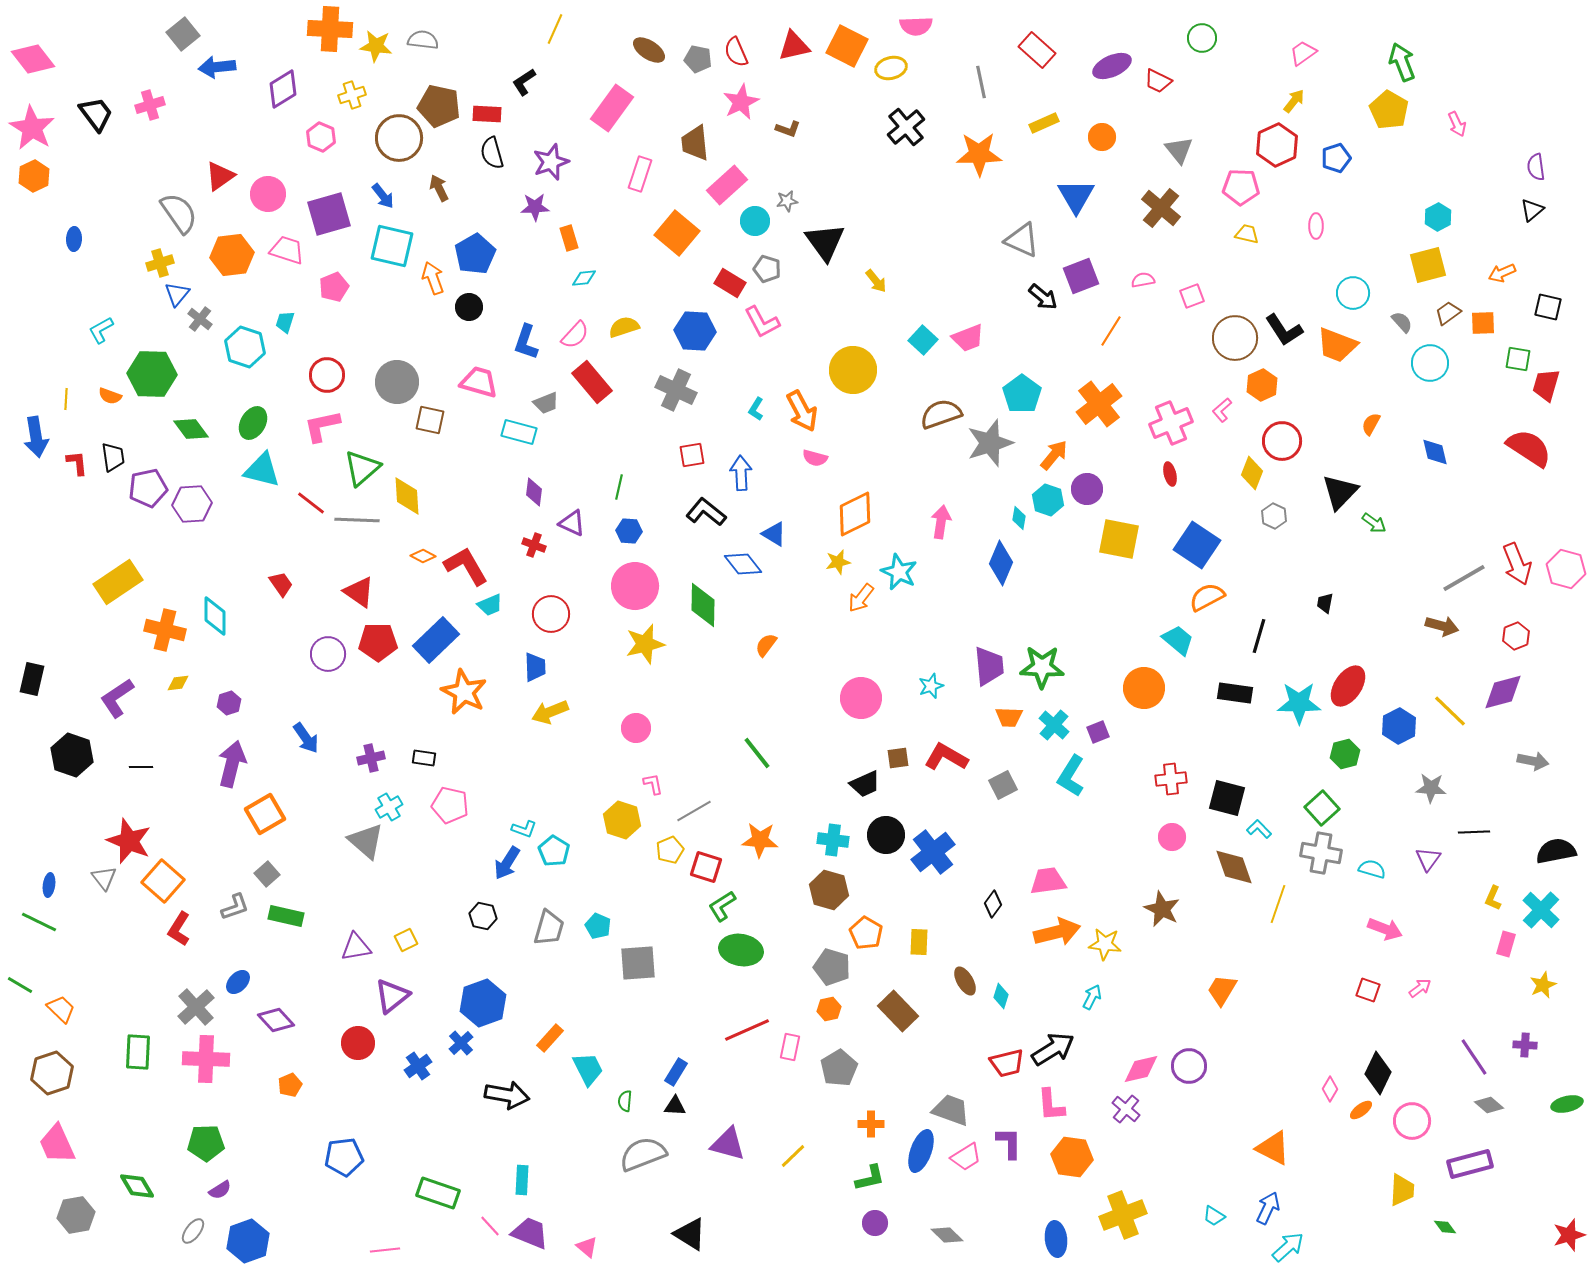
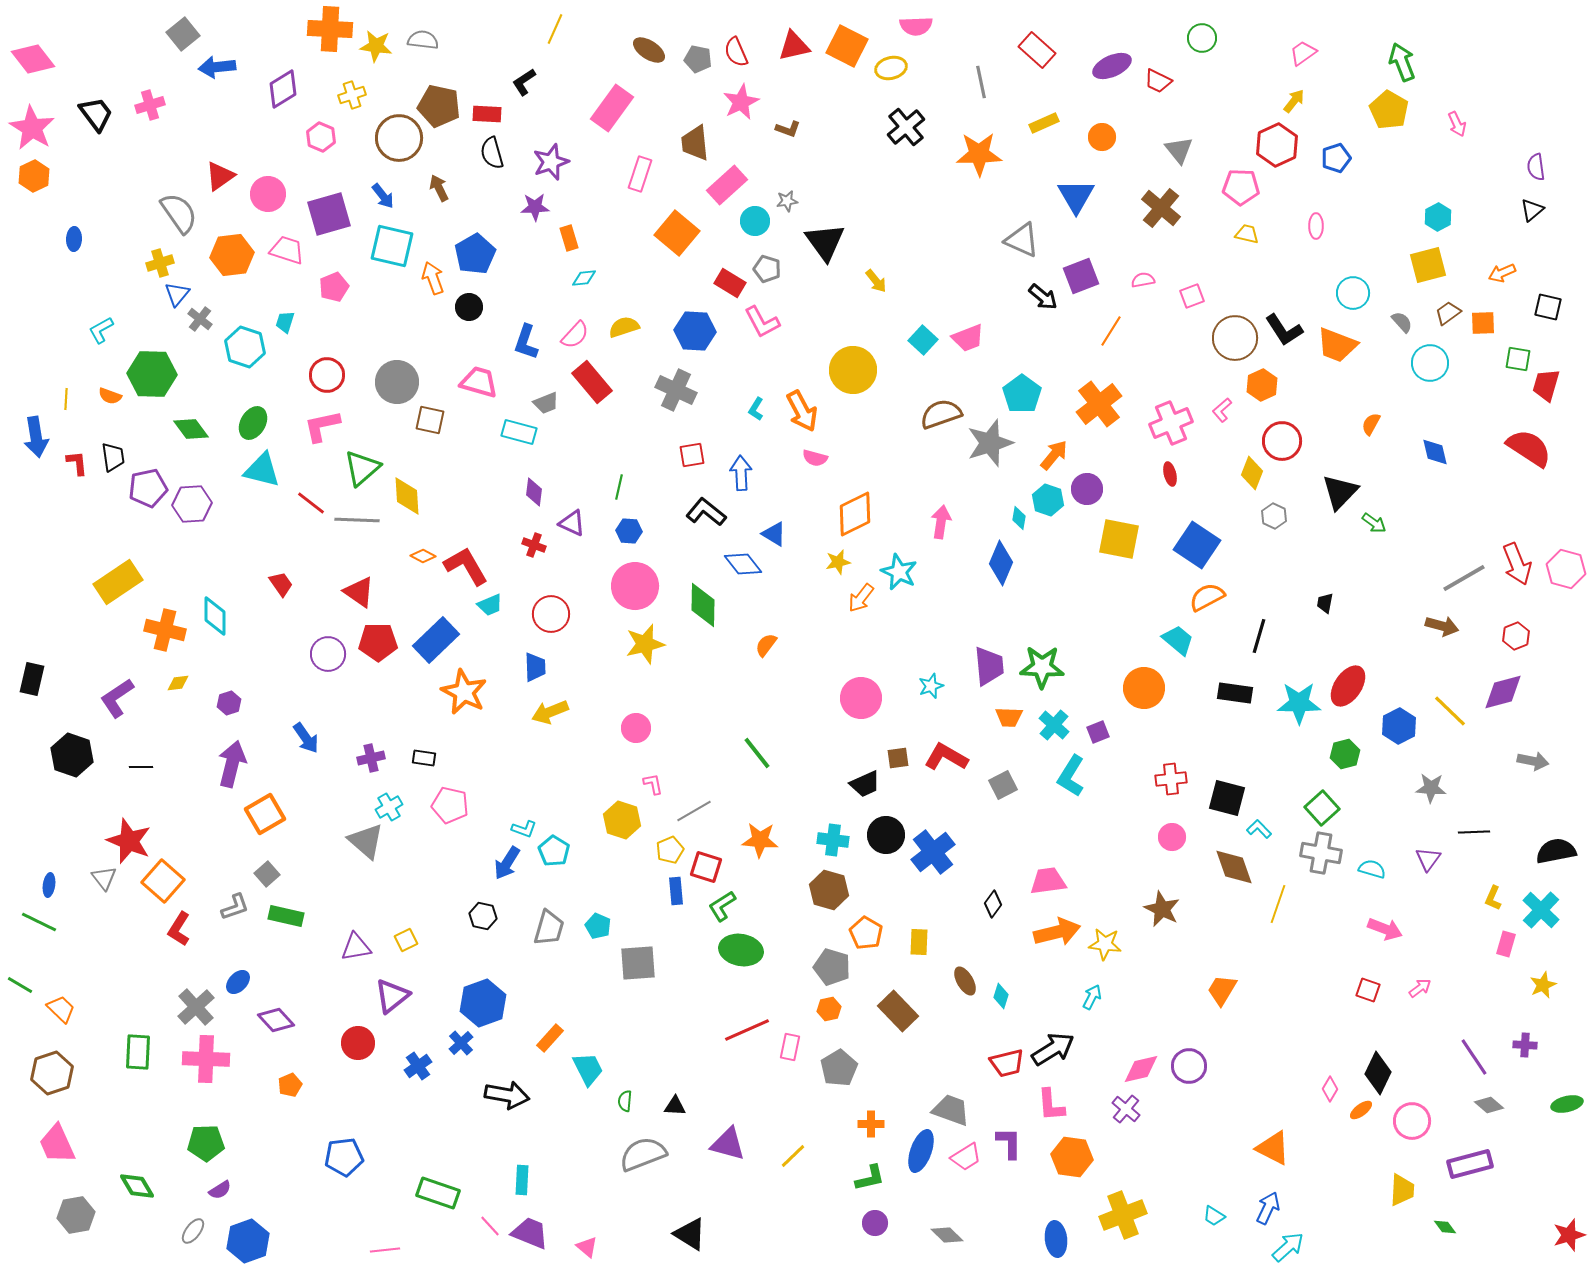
blue rectangle at (676, 1072): moved 181 px up; rotated 36 degrees counterclockwise
